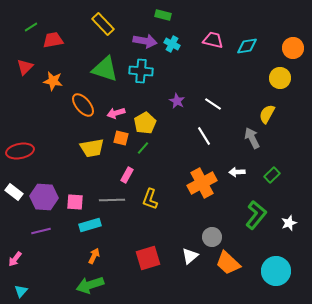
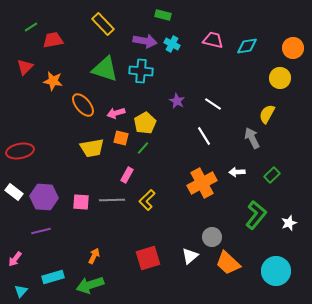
yellow L-shape at (150, 199): moved 3 px left, 1 px down; rotated 25 degrees clockwise
pink square at (75, 202): moved 6 px right
cyan rectangle at (90, 225): moved 37 px left, 52 px down
